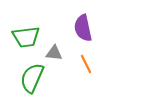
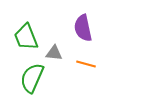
green trapezoid: rotated 76 degrees clockwise
orange line: rotated 48 degrees counterclockwise
